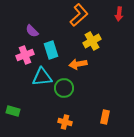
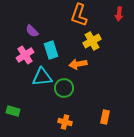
orange L-shape: rotated 150 degrees clockwise
pink cross: rotated 12 degrees counterclockwise
